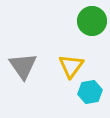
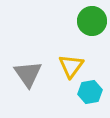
gray triangle: moved 5 px right, 8 px down
